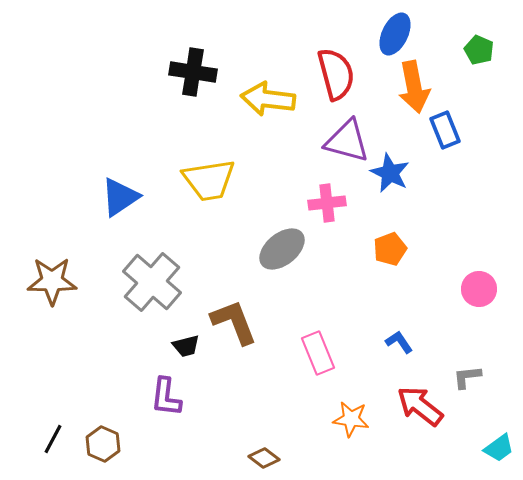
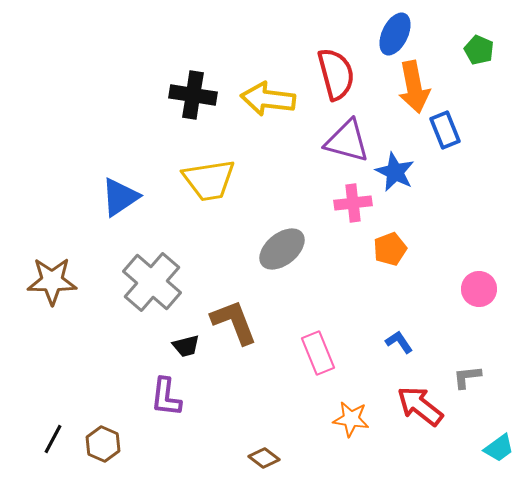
black cross: moved 23 px down
blue star: moved 5 px right, 1 px up
pink cross: moved 26 px right
